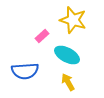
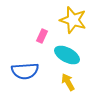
pink rectangle: rotated 24 degrees counterclockwise
